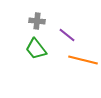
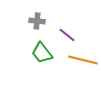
green trapezoid: moved 6 px right, 4 px down
